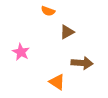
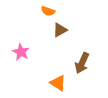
brown triangle: moved 7 px left, 2 px up
brown arrow: rotated 110 degrees clockwise
orange triangle: moved 1 px right, 1 px down
